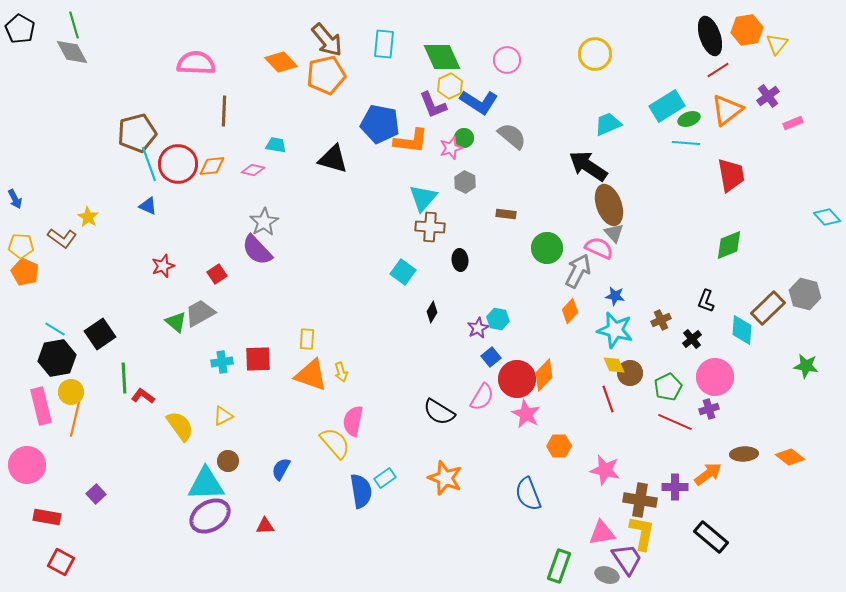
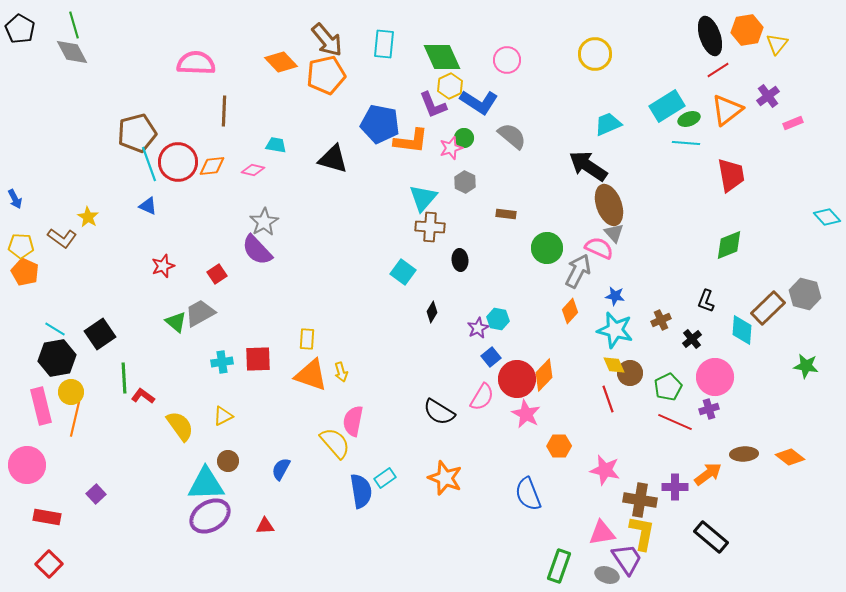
red circle at (178, 164): moved 2 px up
red square at (61, 562): moved 12 px left, 2 px down; rotated 16 degrees clockwise
